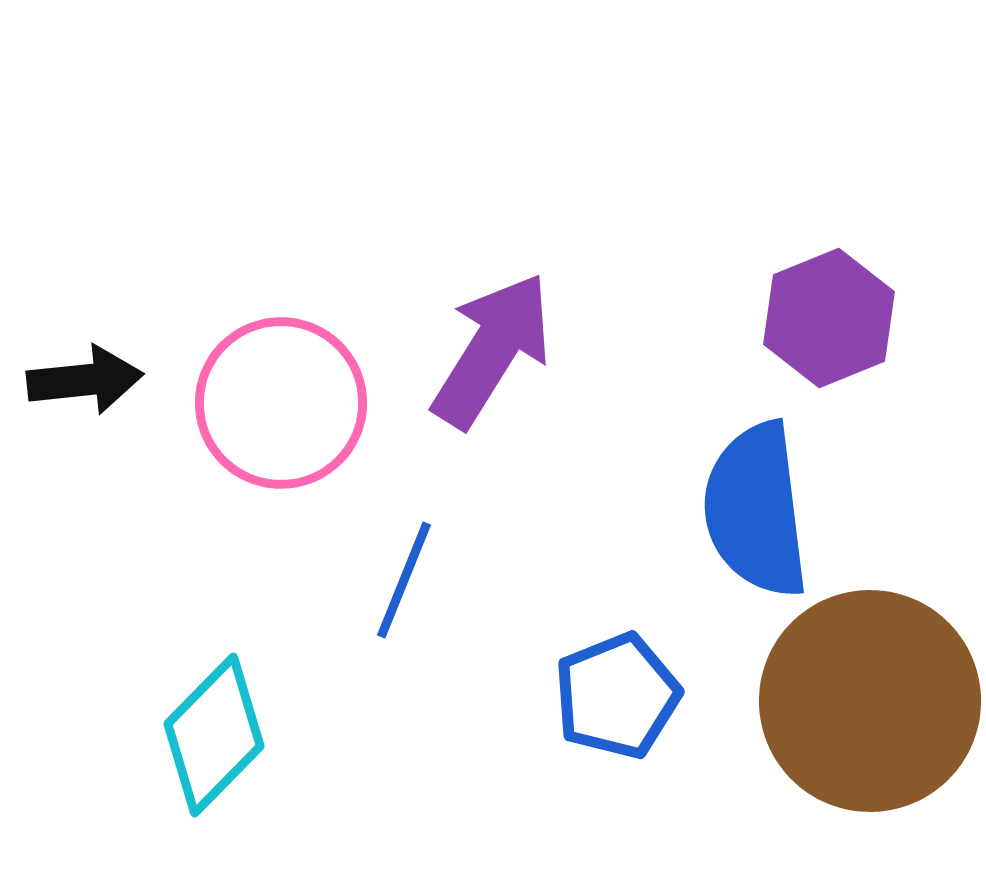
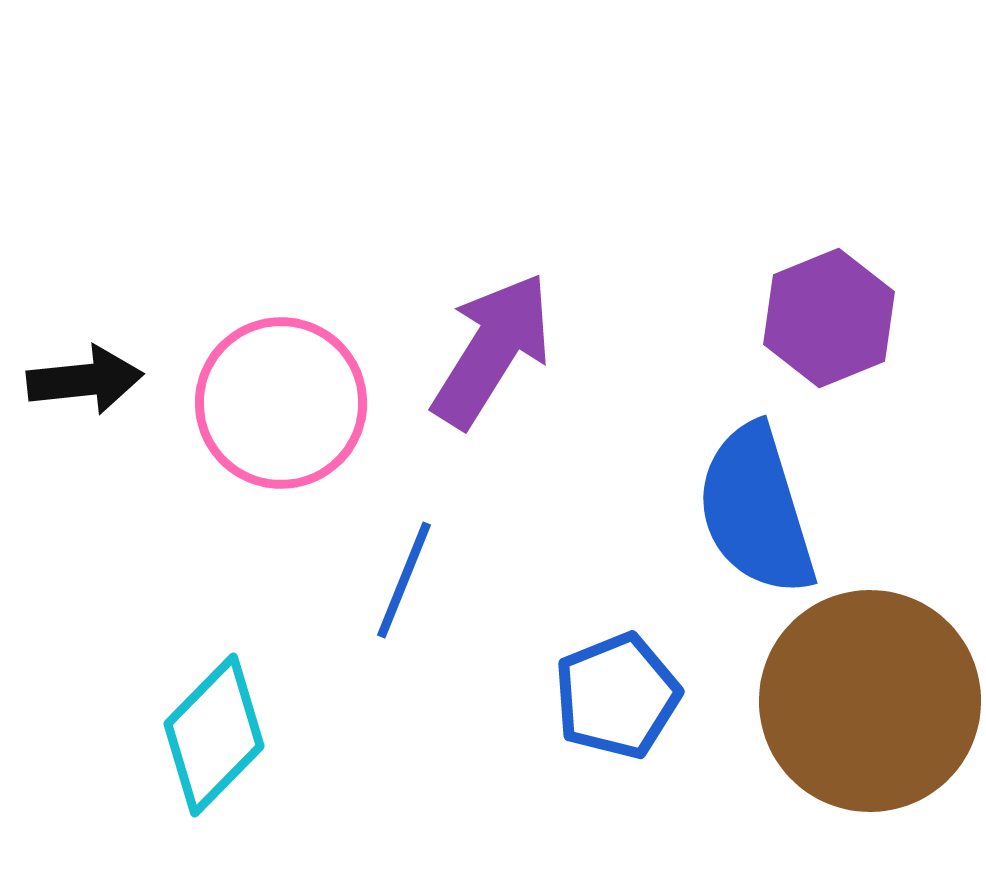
blue semicircle: rotated 10 degrees counterclockwise
